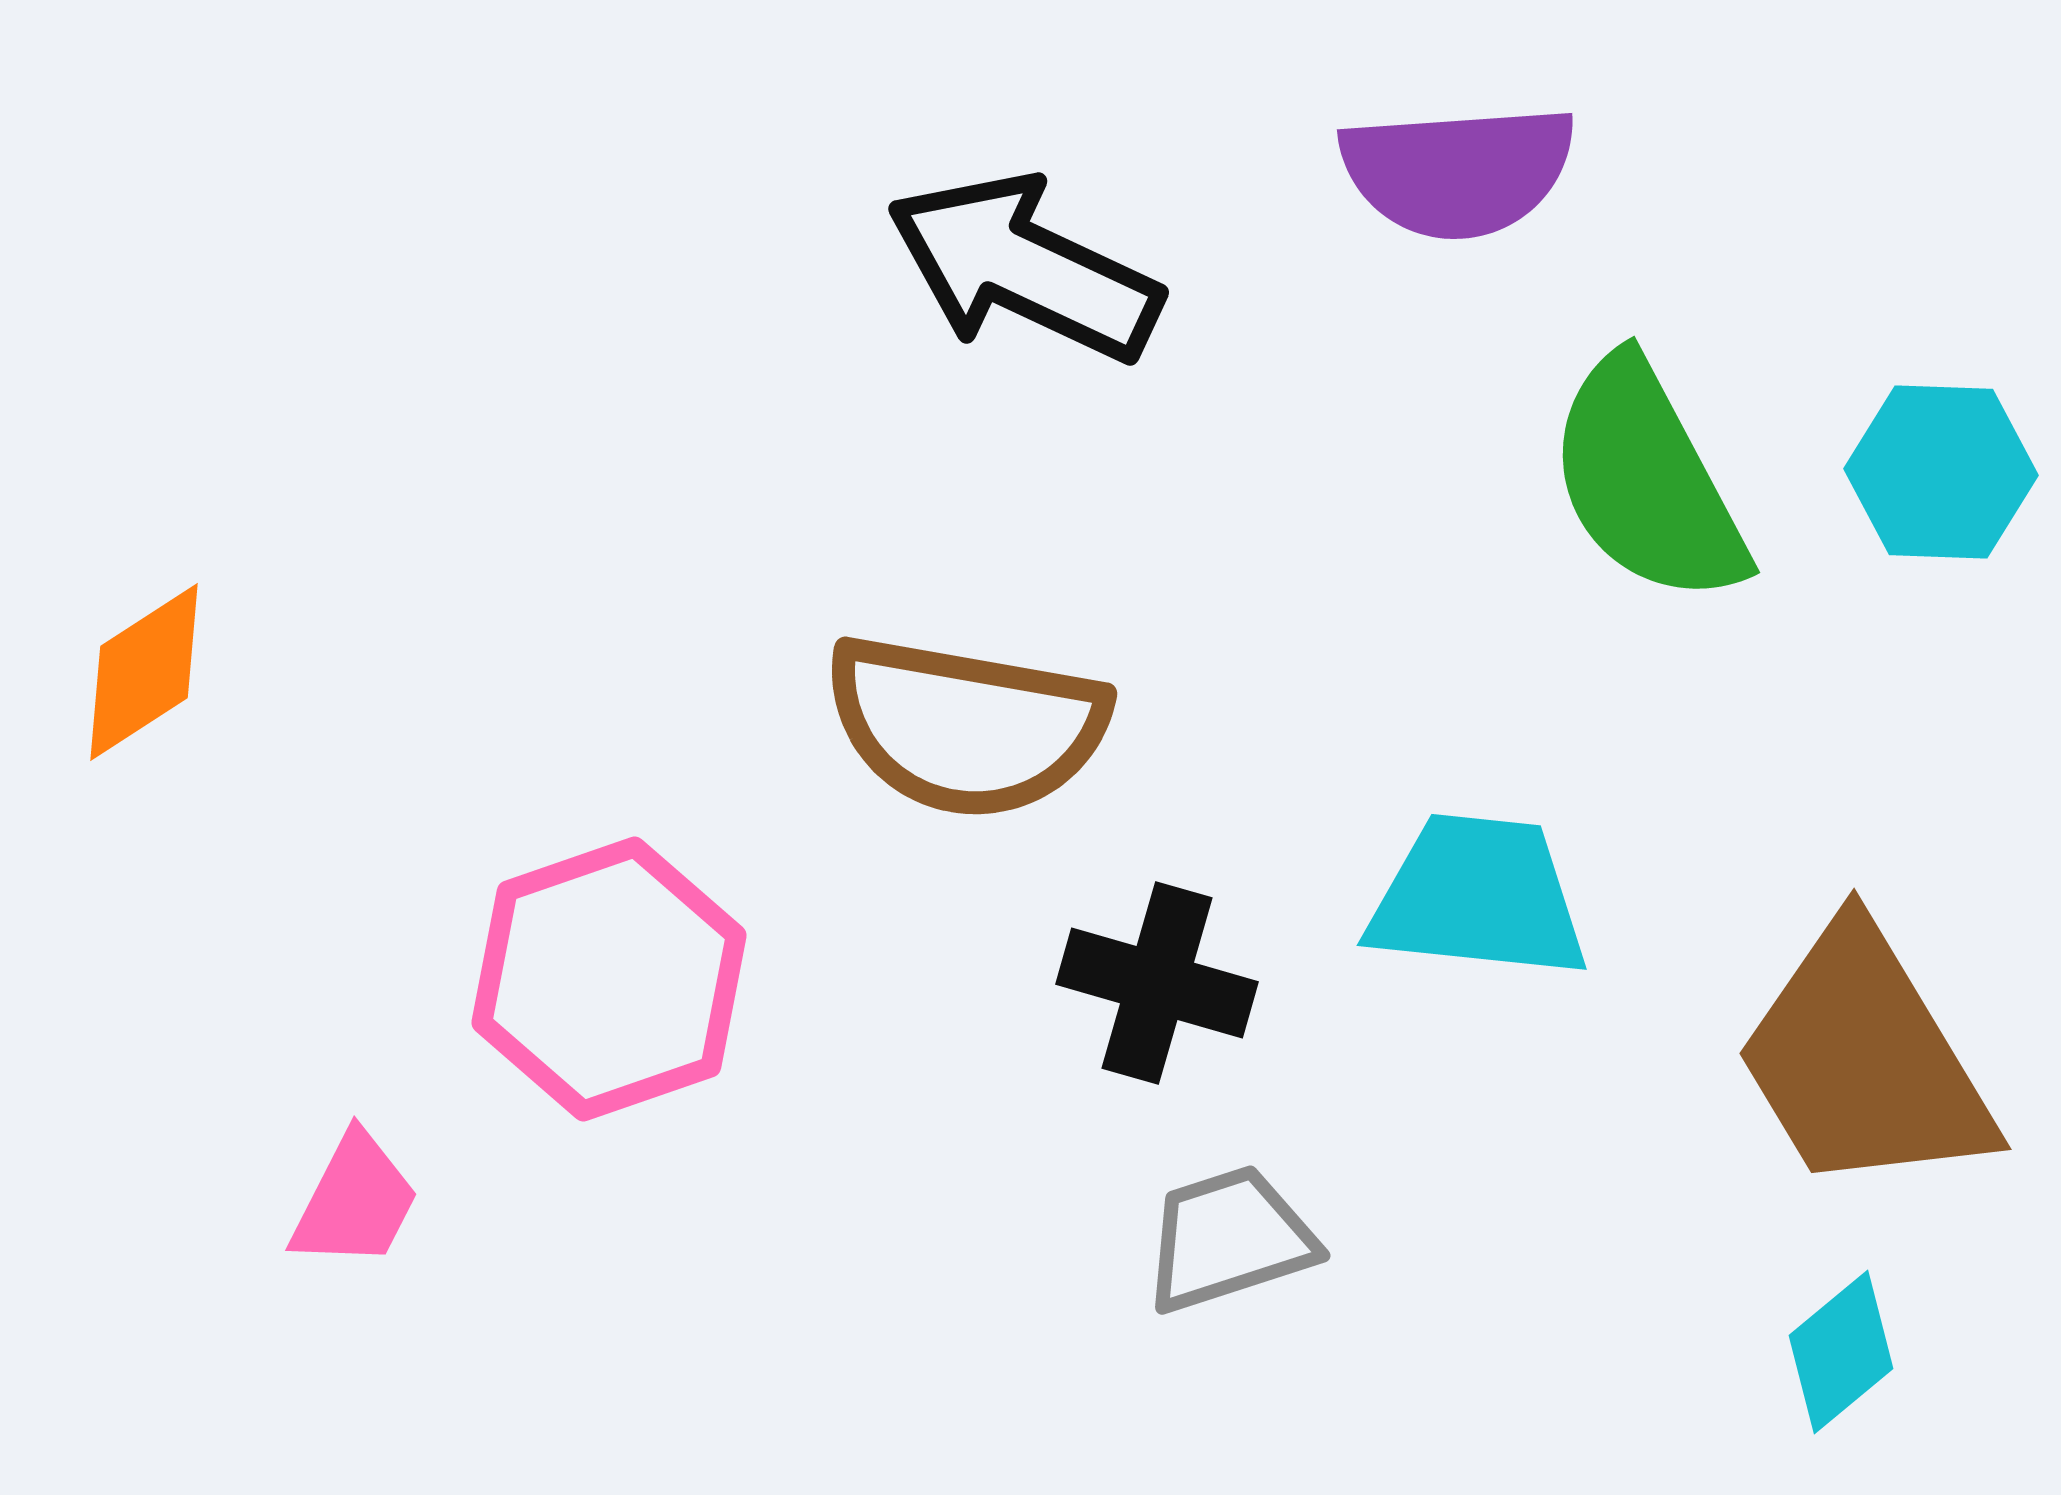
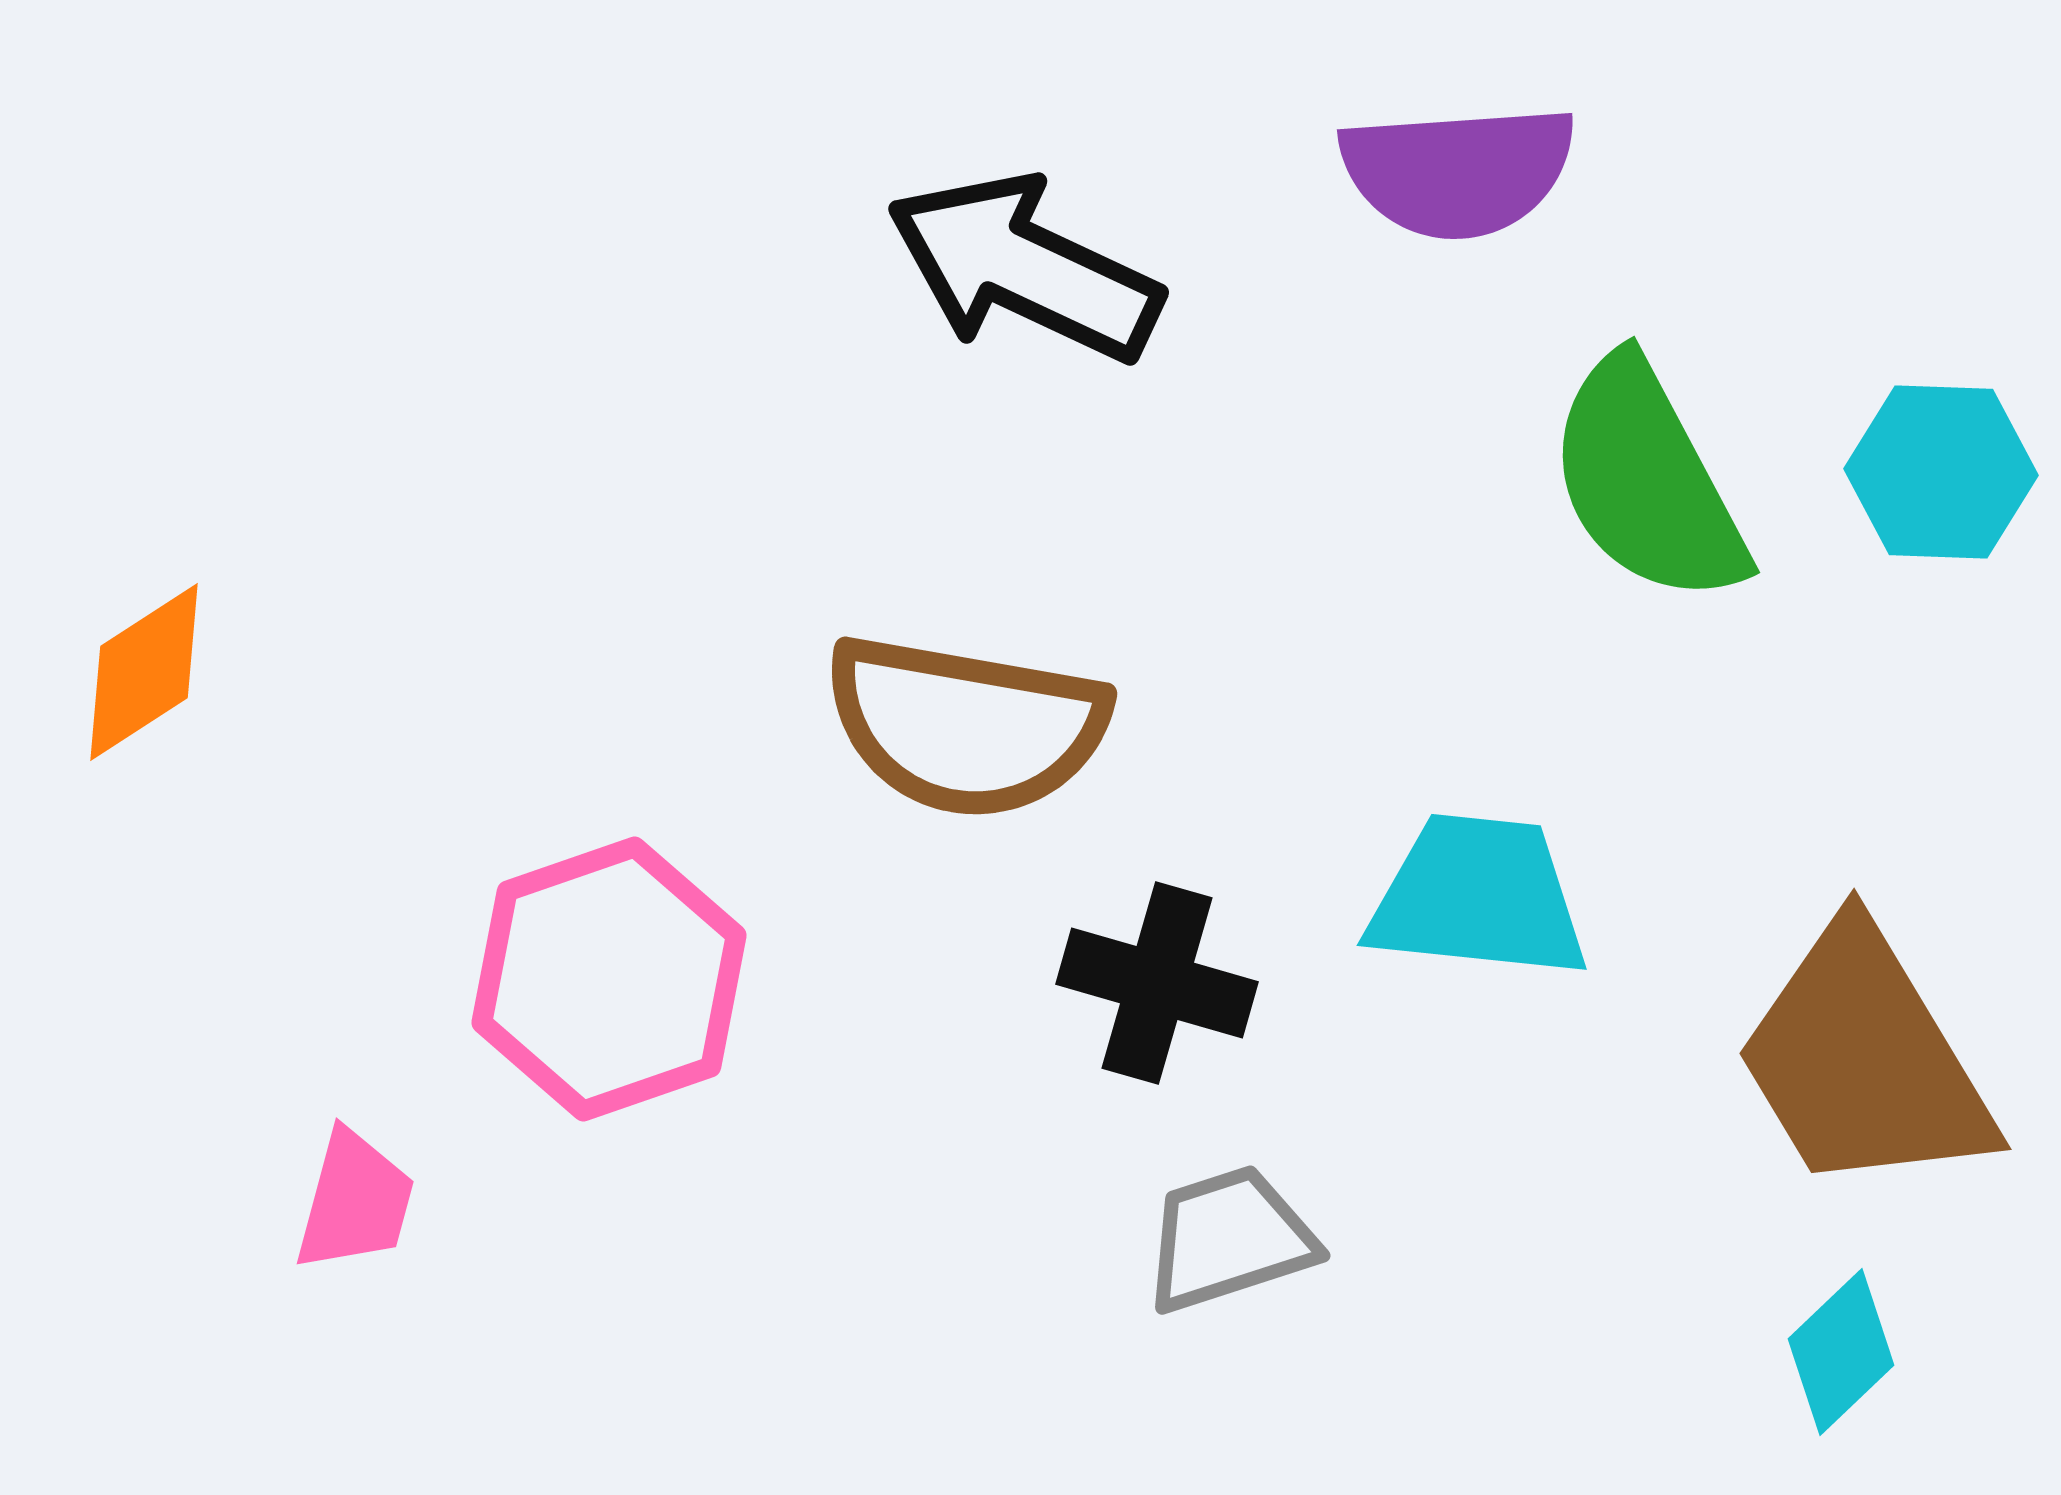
pink trapezoid: rotated 12 degrees counterclockwise
cyan diamond: rotated 4 degrees counterclockwise
